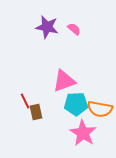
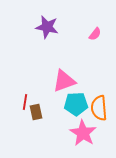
pink semicircle: moved 21 px right, 5 px down; rotated 88 degrees clockwise
red line: moved 1 px down; rotated 35 degrees clockwise
orange semicircle: moved 1 px left, 1 px up; rotated 75 degrees clockwise
